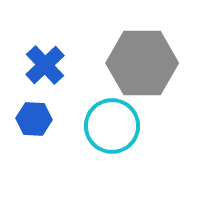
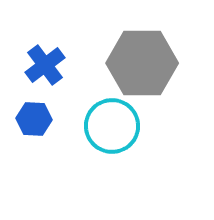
blue cross: rotated 6 degrees clockwise
